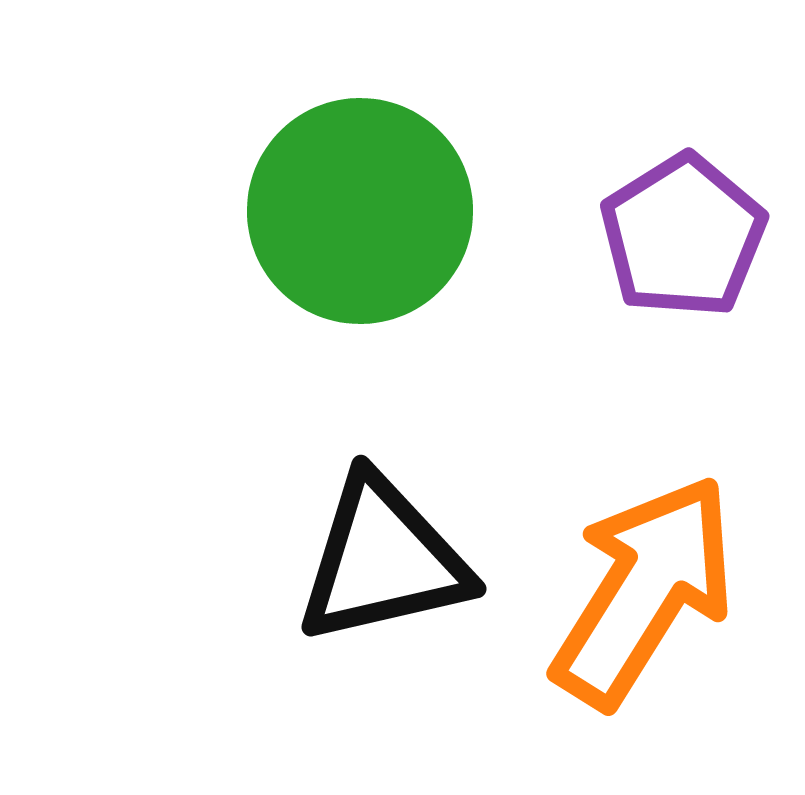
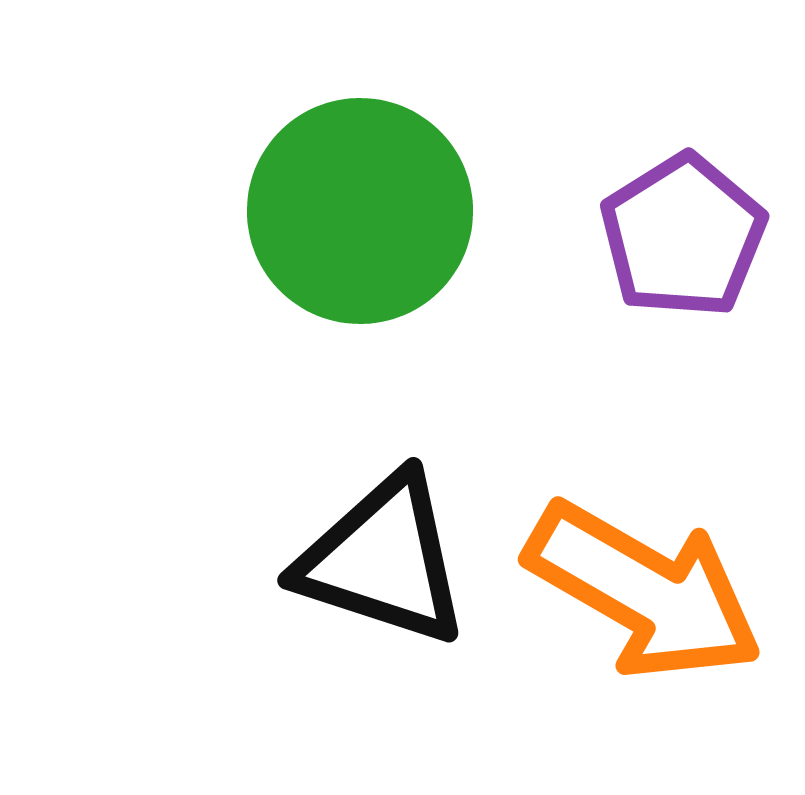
black triangle: rotated 31 degrees clockwise
orange arrow: rotated 88 degrees clockwise
